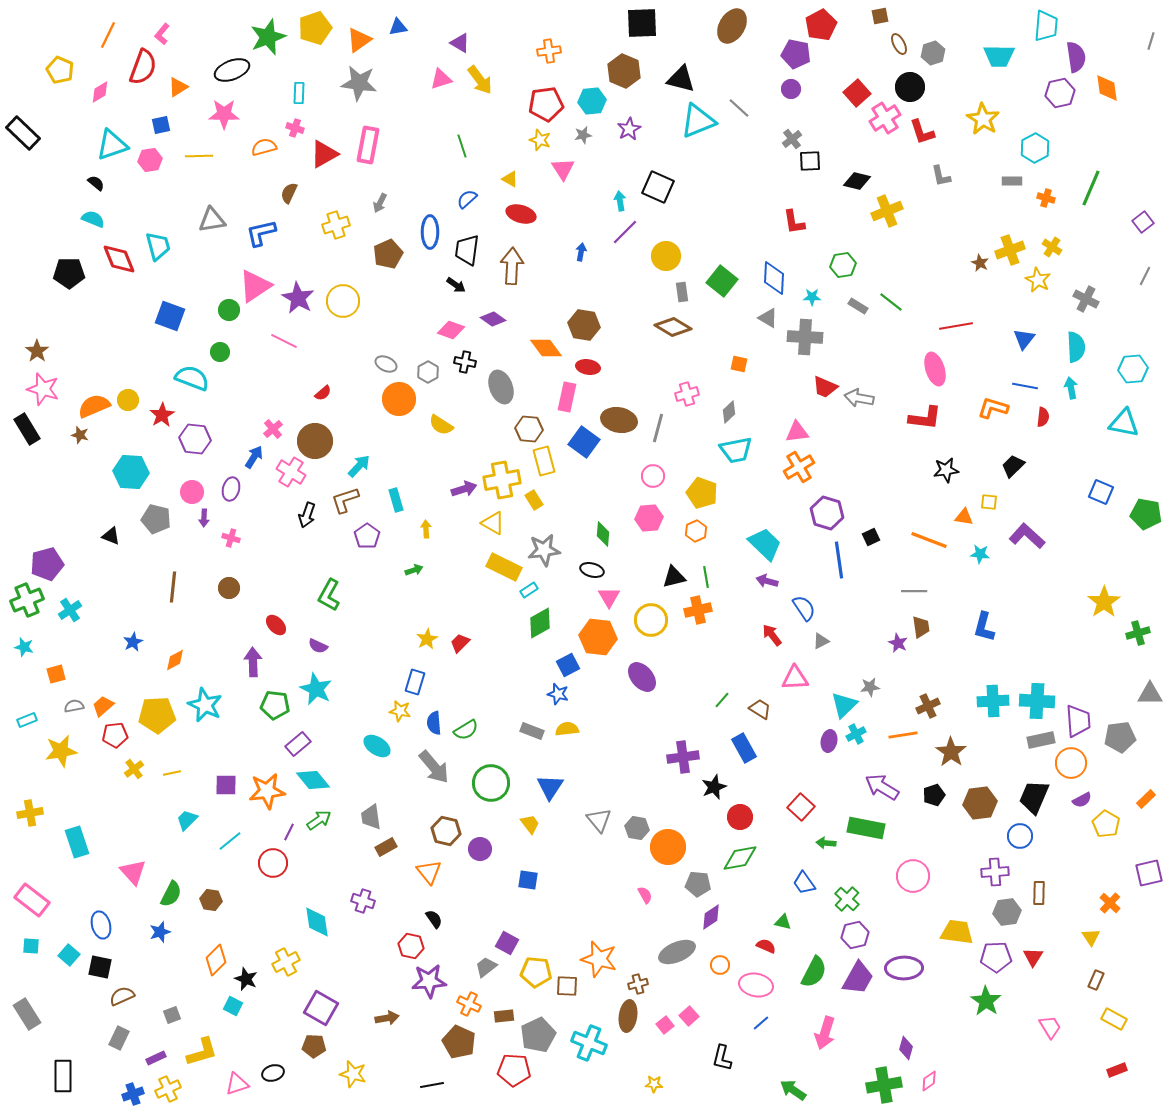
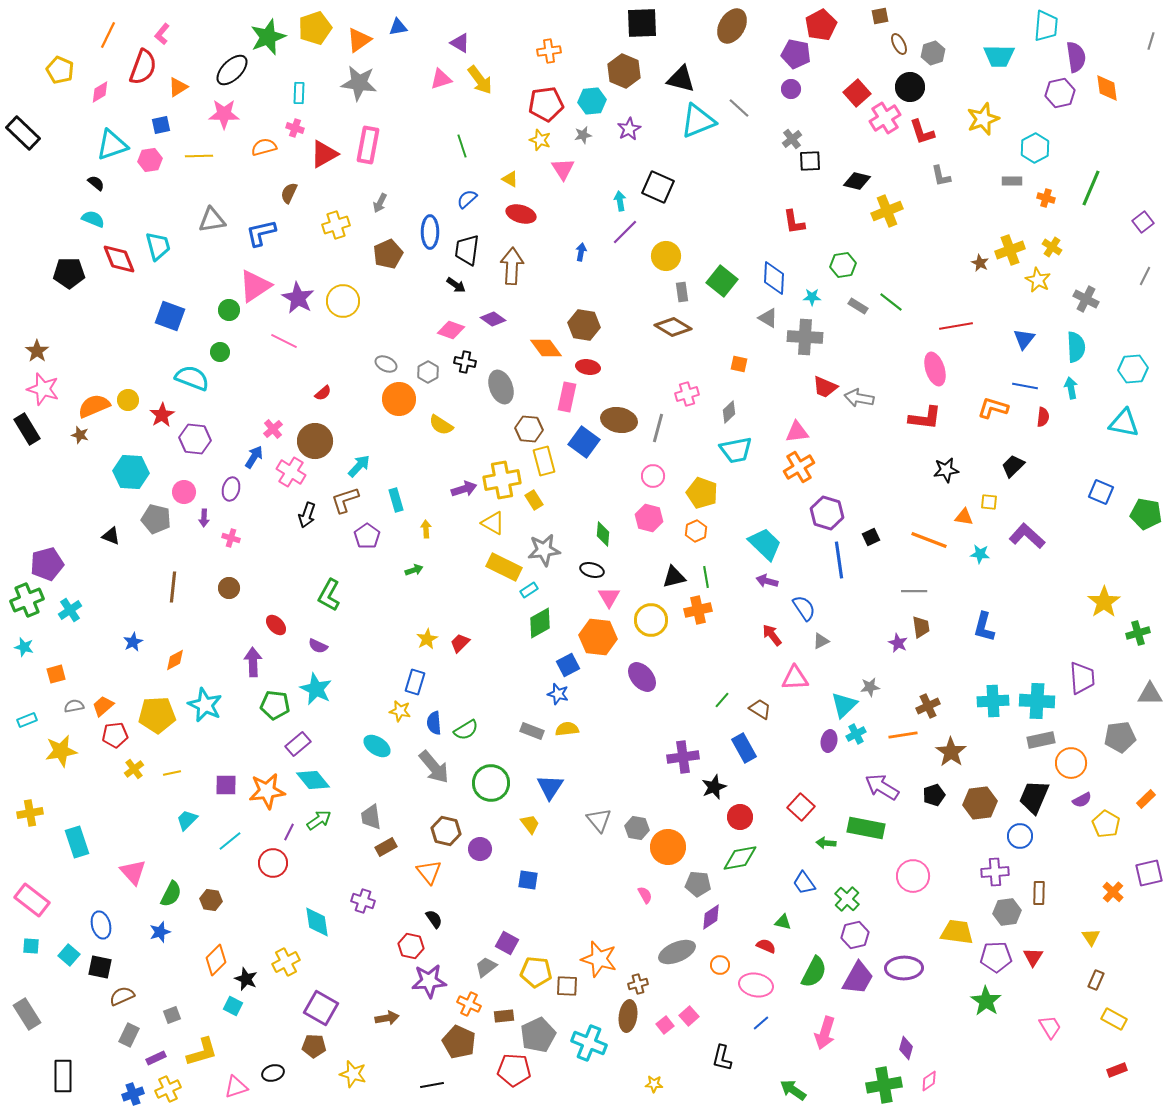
black ellipse at (232, 70): rotated 24 degrees counterclockwise
yellow star at (983, 119): rotated 20 degrees clockwise
pink circle at (192, 492): moved 8 px left
pink hexagon at (649, 518): rotated 20 degrees clockwise
purple trapezoid at (1078, 721): moved 4 px right, 43 px up
orange cross at (1110, 903): moved 3 px right, 11 px up
gray rectangle at (119, 1038): moved 10 px right, 3 px up
pink triangle at (237, 1084): moved 1 px left, 3 px down
